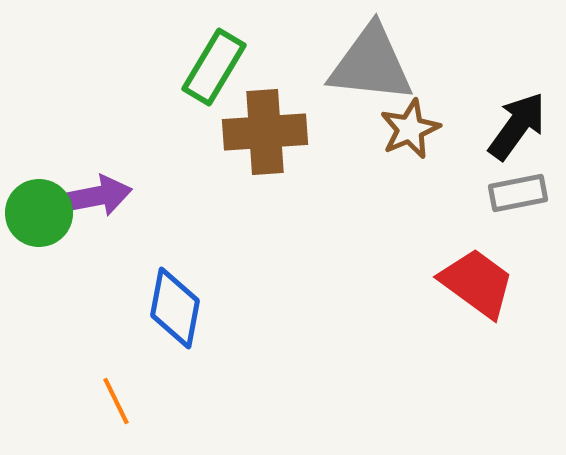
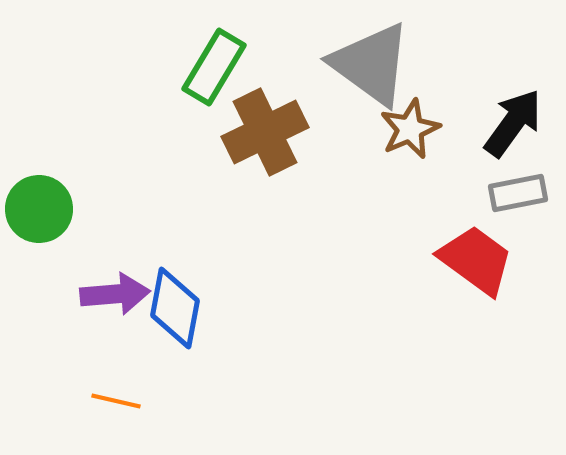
gray triangle: rotated 30 degrees clockwise
black arrow: moved 4 px left, 3 px up
brown cross: rotated 22 degrees counterclockwise
purple arrow: moved 18 px right, 98 px down; rotated 6 degrees clockwise
green circle: moved 4 px up
red trapezoid: moved 1 px left, 23 px up
orange line: rotated 51 degrees counterclockwise
